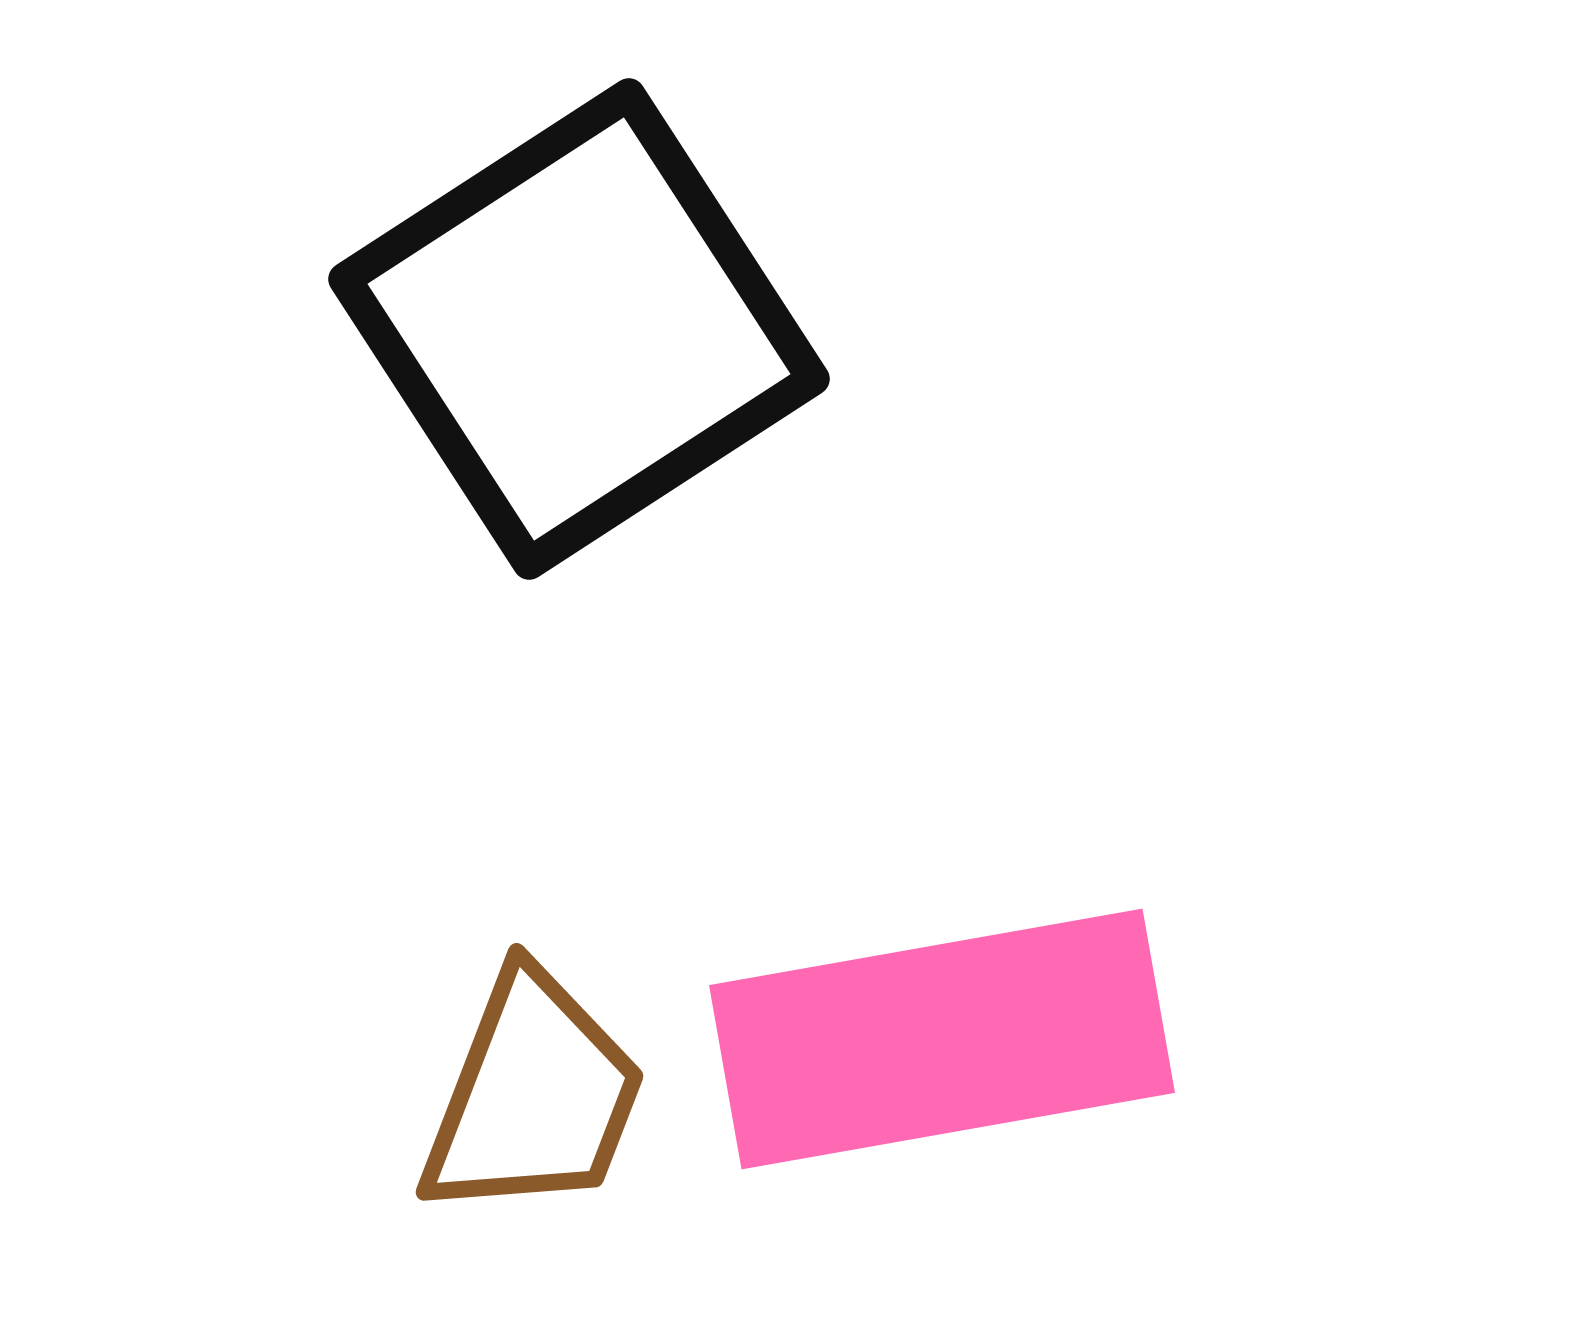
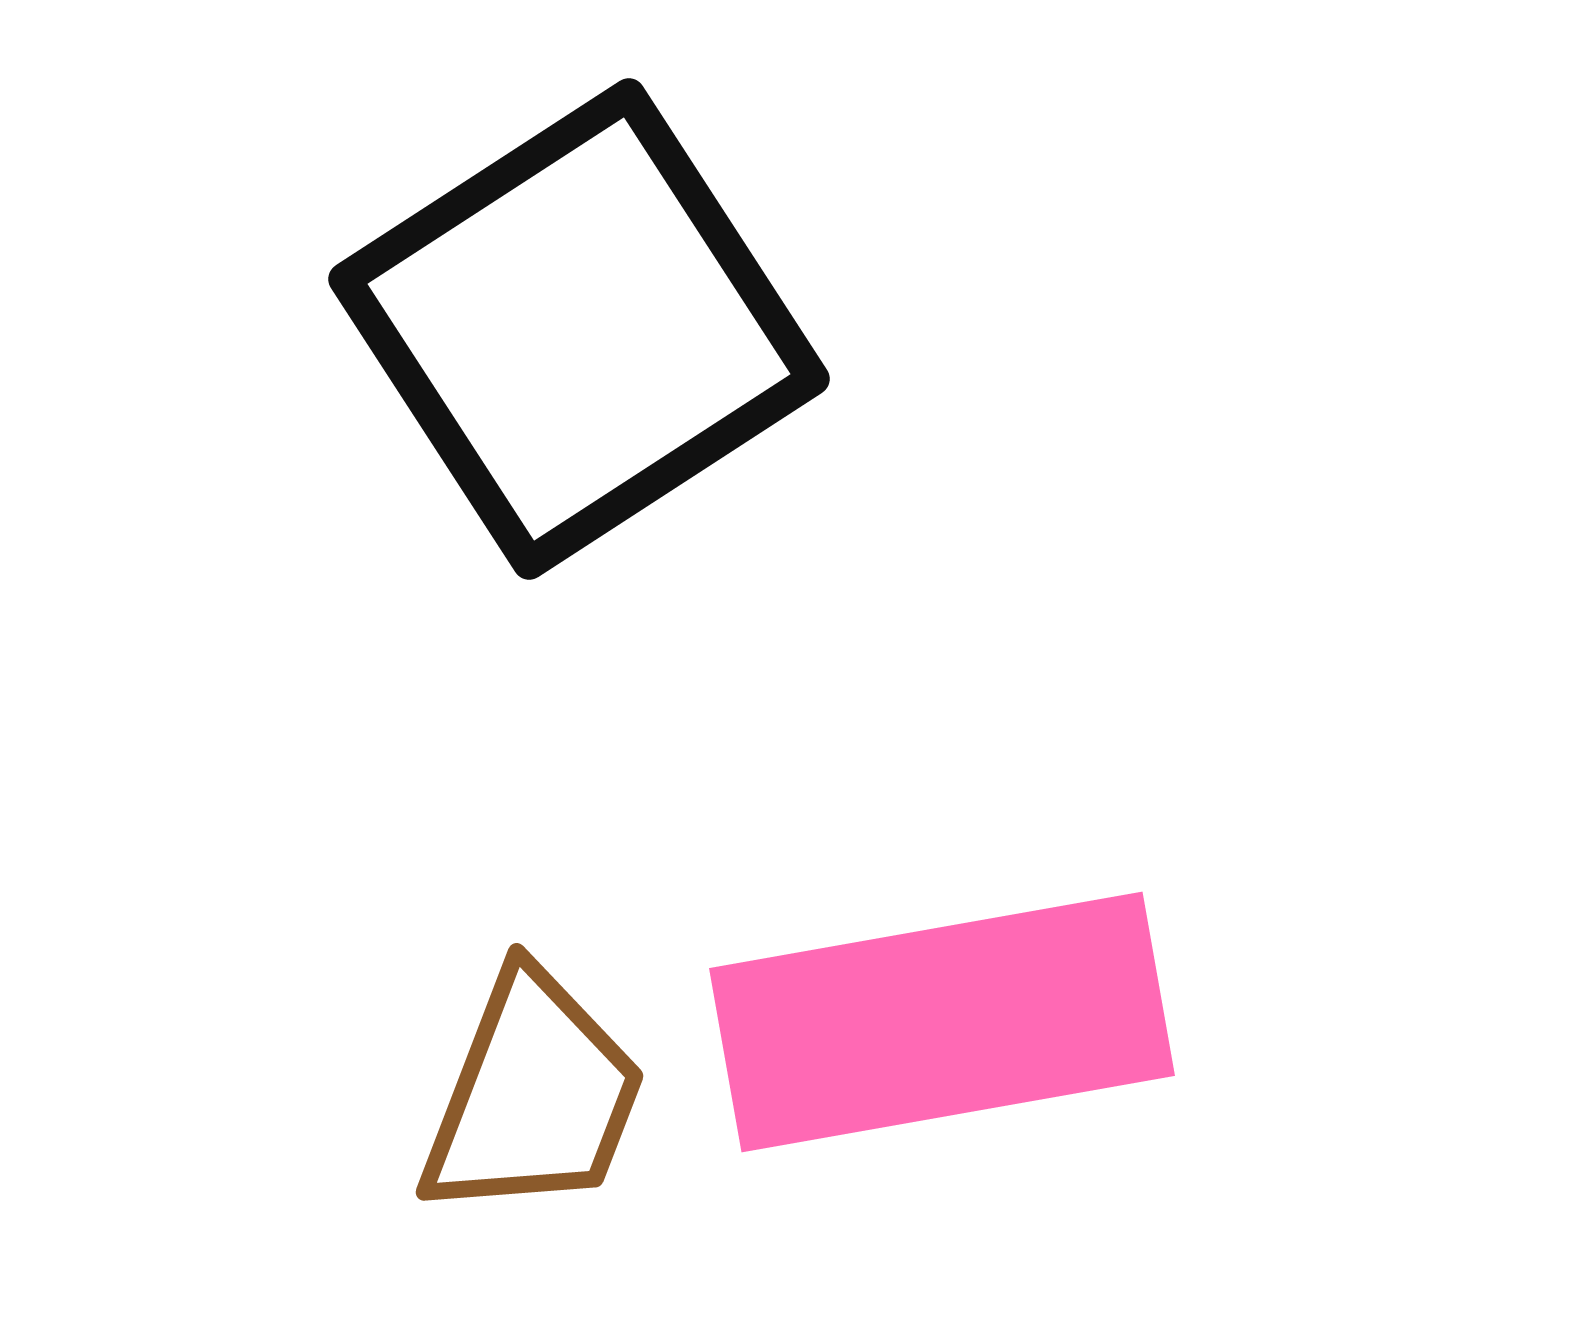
pink rectangle: moved 17 px up
